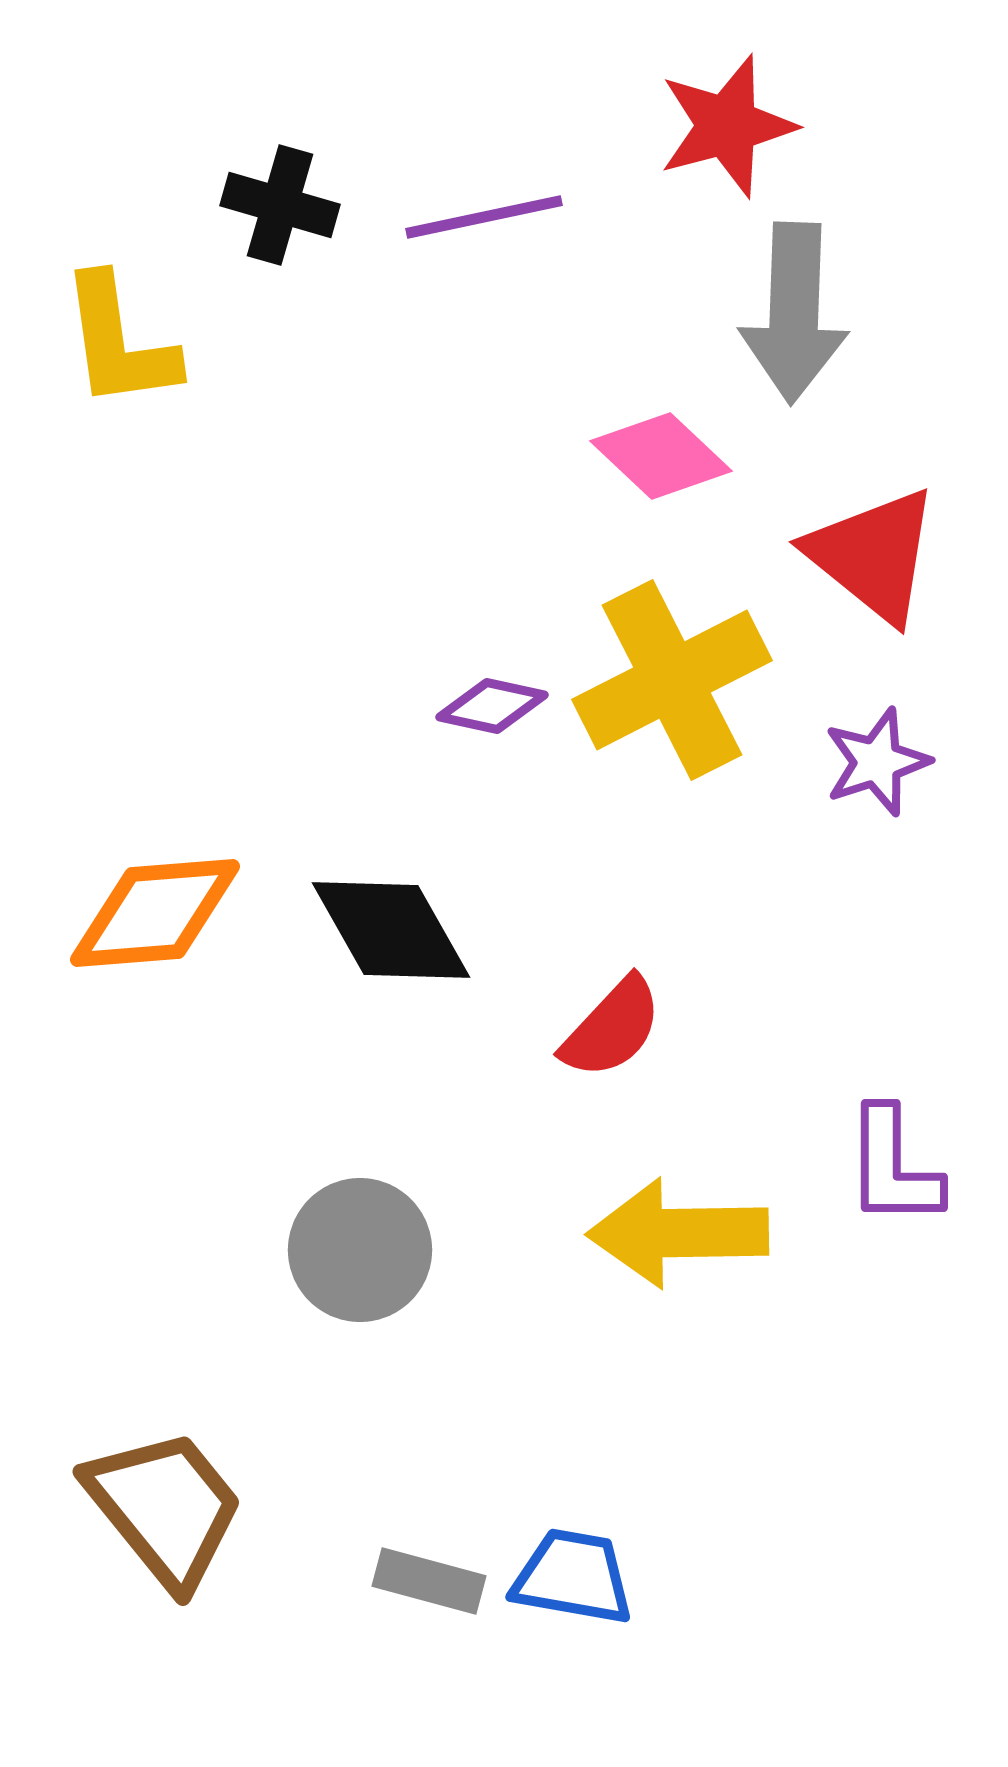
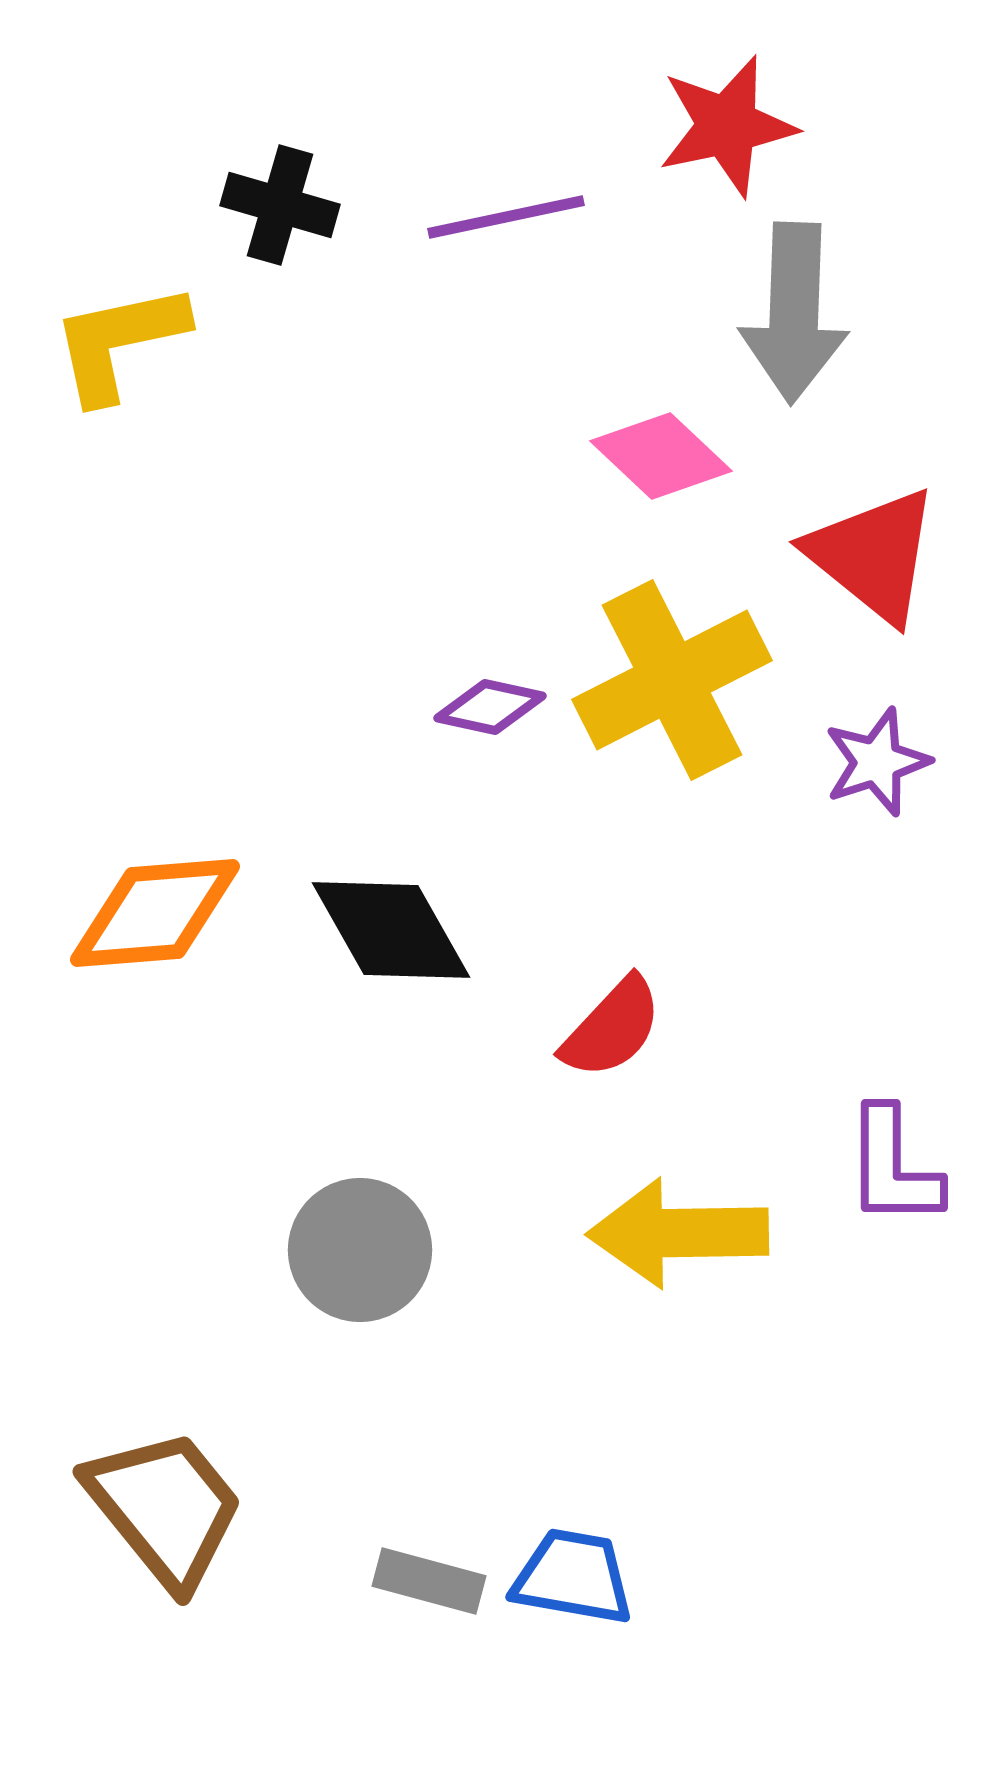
red star: rotated 3 degrees clockwise
purple line: moved 22 px right
yellow L-shape: rotated 86 degrees clockwise
purple diamond: moved 2 px left, 1 px down
